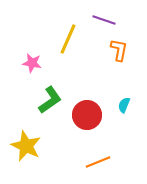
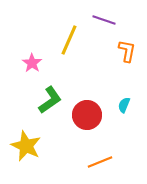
yellow line: moved 1 px right, 1 px down
orange L-shape: moved 8 px right, 1 px down
pink star: rotated 24 degrees clockwise
orange line: moved 2 px right
